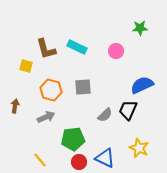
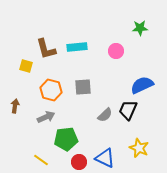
cyan rectangle: rotated 30 degrees counterclockwise
green pentagon: moved 7 px left
yellow line: moved 1 px right; rotated 14 degrees counterclockwise
